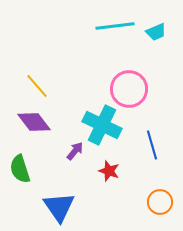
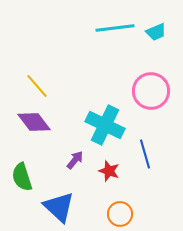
cyan line: moved 2 px down
pink circle: moved 22 px right, 2 px down
cyan cross: moved 3 px right
blue line: moved 7 px left, 9 px down
purple arrow: moved 9 px down
green semicircle: moved 2 px right, 8 px down
orange circle: moved 40 px left, 12 px down
blue triangle: rotated 12 degrees counterclockwise
